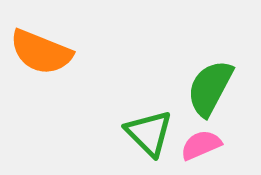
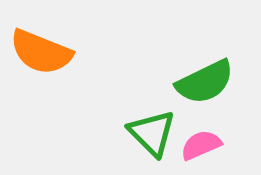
green semicircle: moved 5 px left, 6 px up; rotated 144 degrees counterclockwise
green triangle: moved 3 px right
